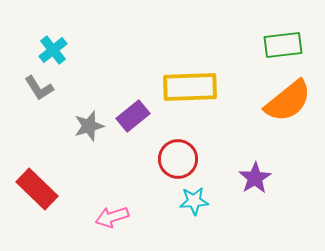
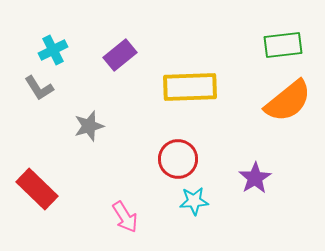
cyan cross: rotated 12 degrees clockwise
purple rectangle: moved 13 px left, 61 px up
pink arrow: moved 13 px right; rotated 104 degrees counterclockwise
